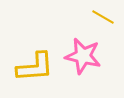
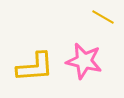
pink star: moved 1 px right, 5 px down
